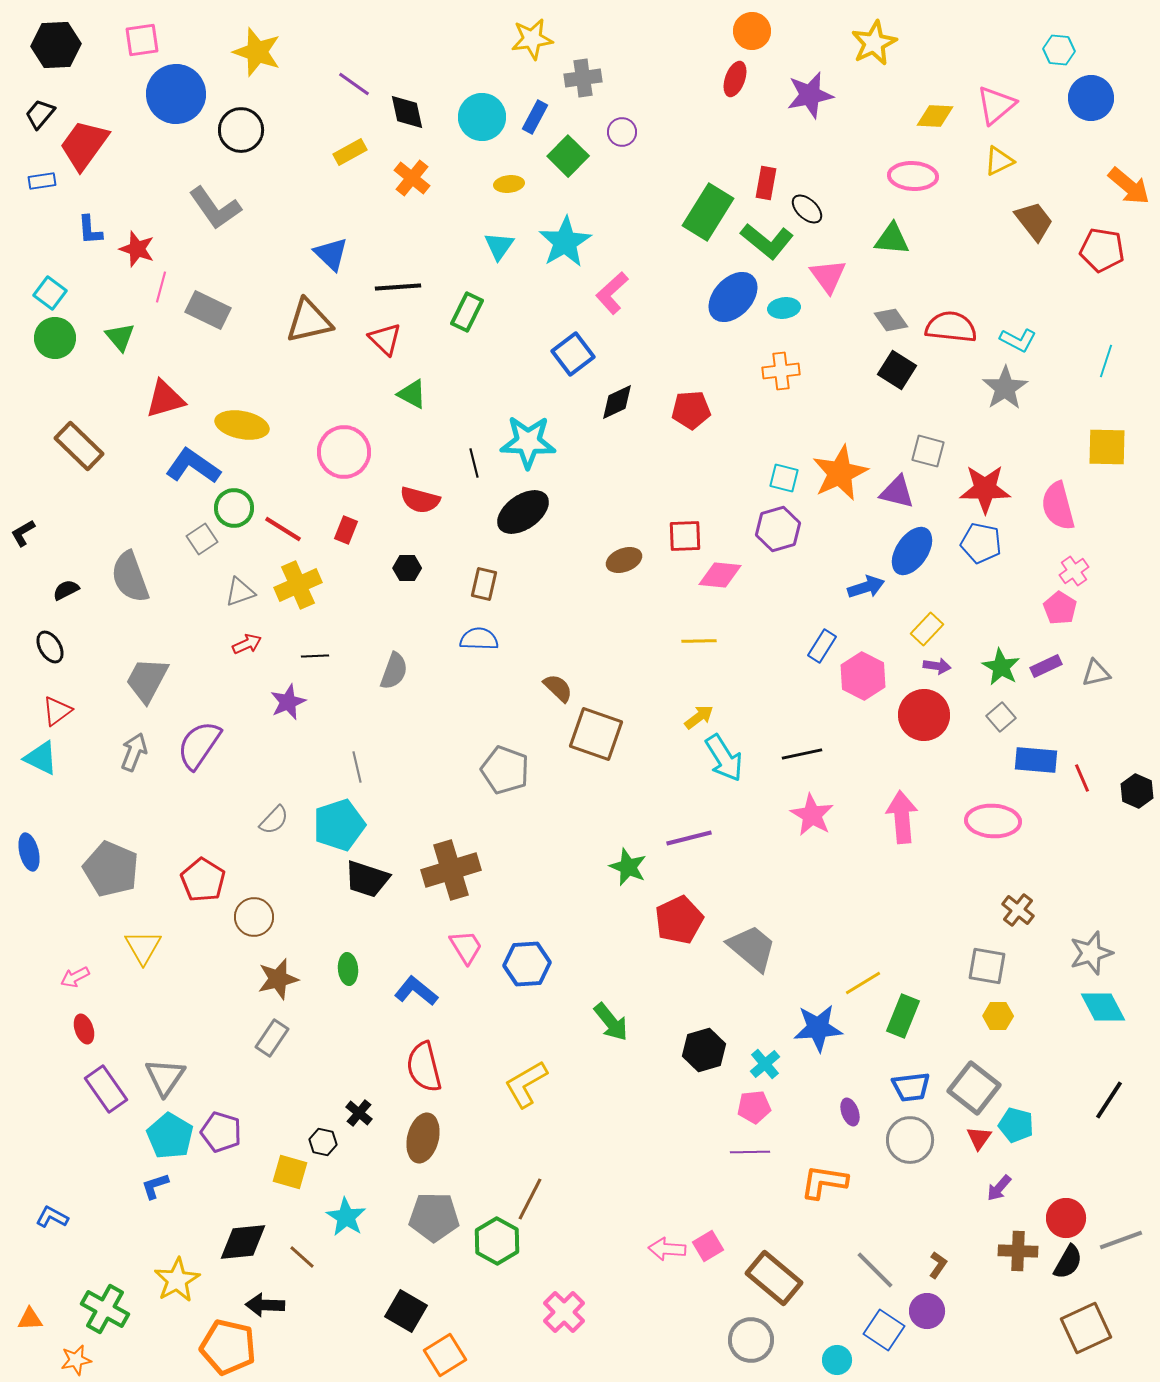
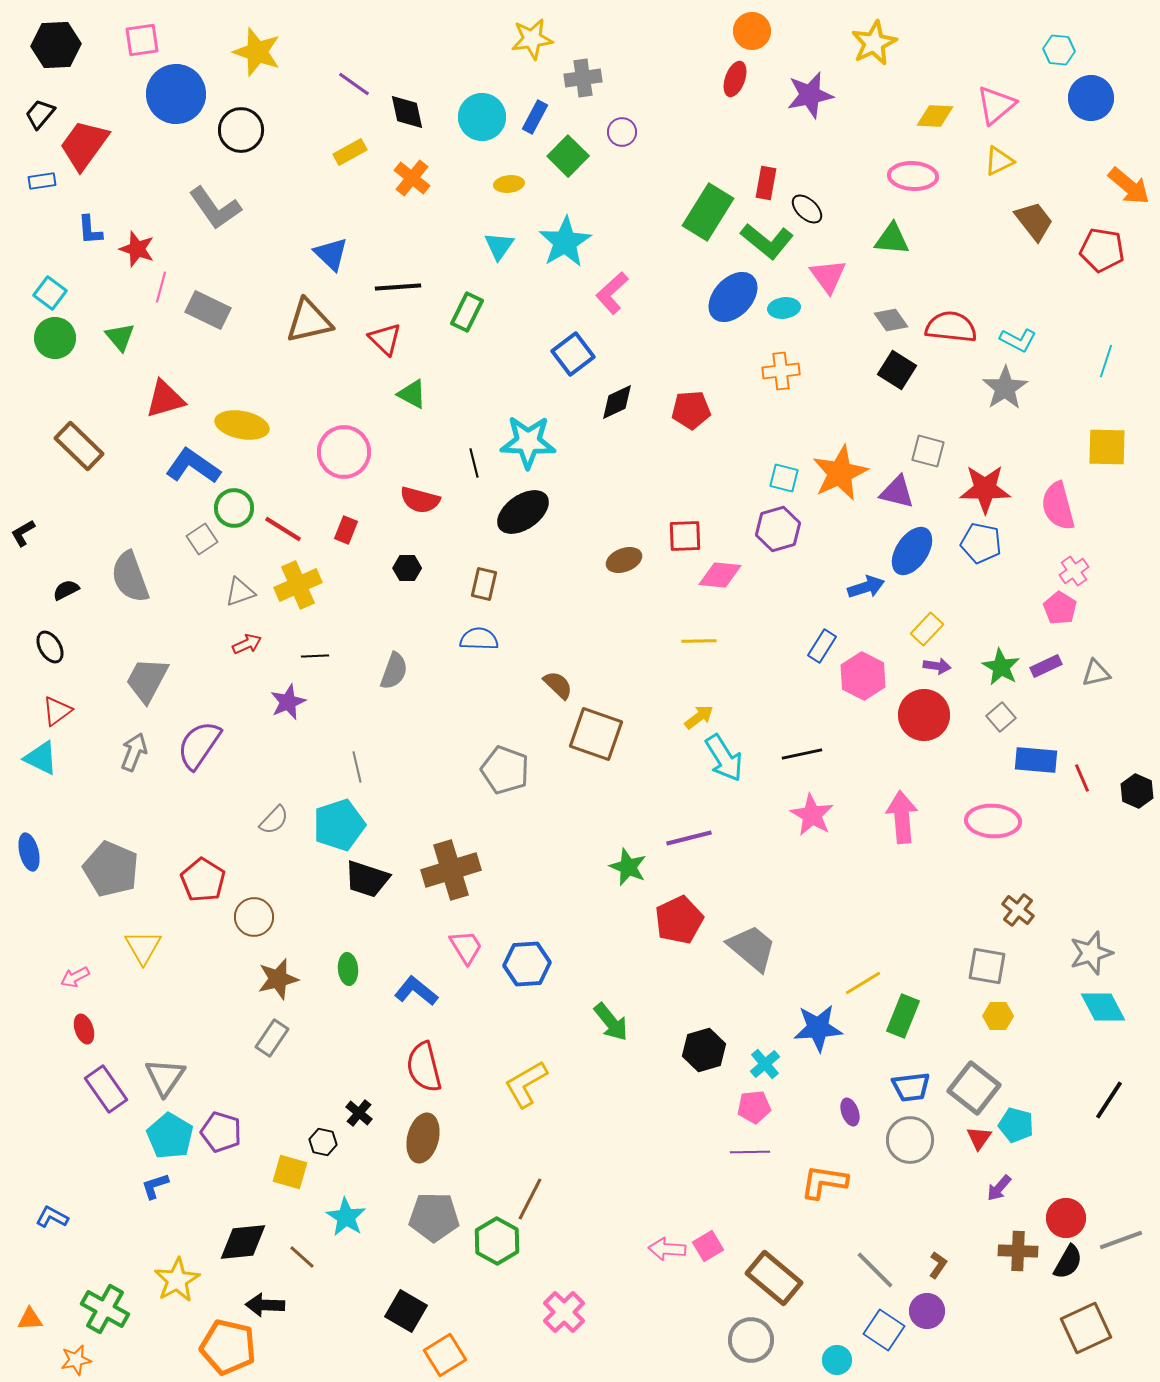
brown semicircle at (558, 688): moved 3 px up
